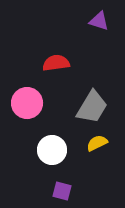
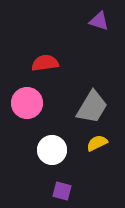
red semicircle: moved 11 px left
